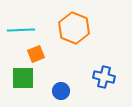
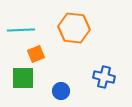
orange hexagon: rotated 16 degrees counterclockwise
